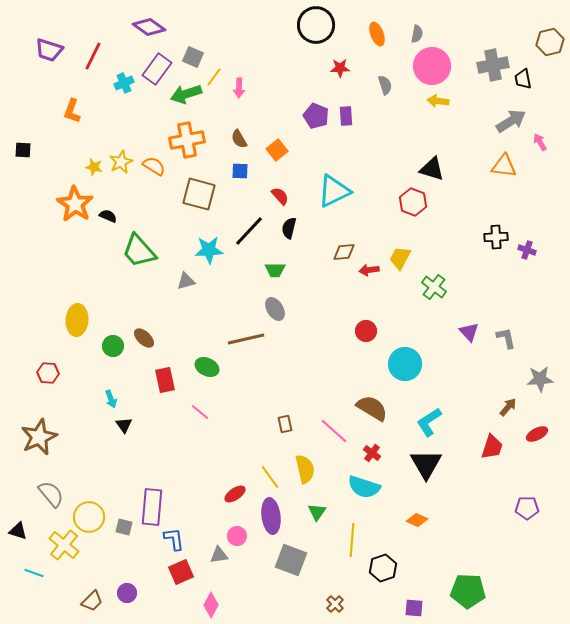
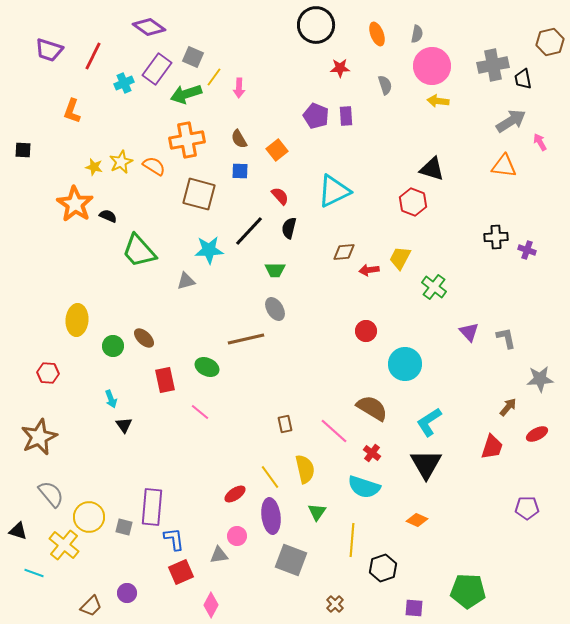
brown trapezoid at (92, 601): moved 1 px left, 5 px down
